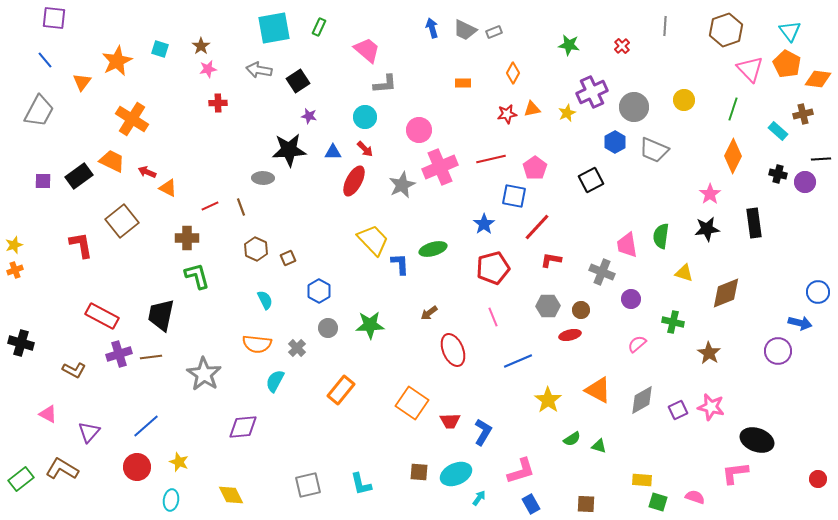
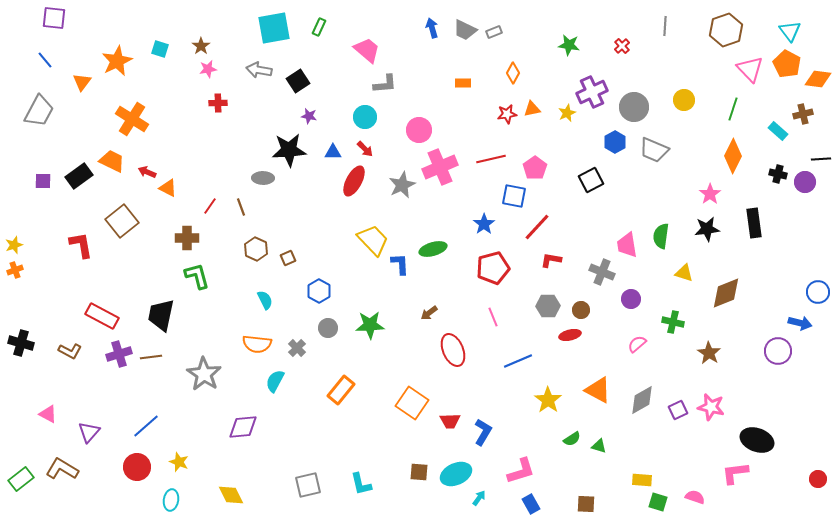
red line at (210, 206): rotated 30 degrees counterclockwise
brown L-shape at (74, 370): moved 4 px left, 19 px up
